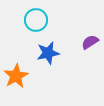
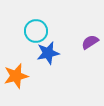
cyan circle: moved 11 px down
orange star: rotated 15 degrees clockwise
